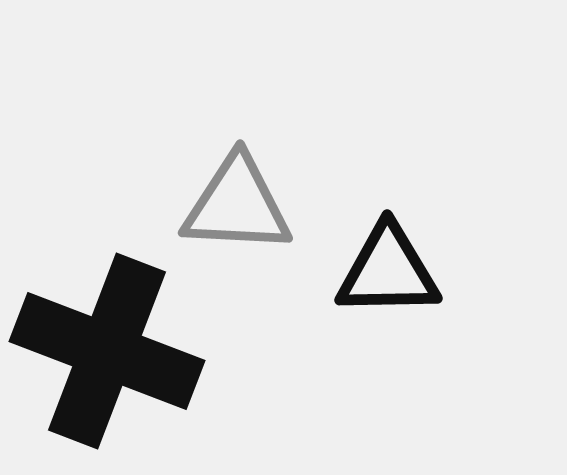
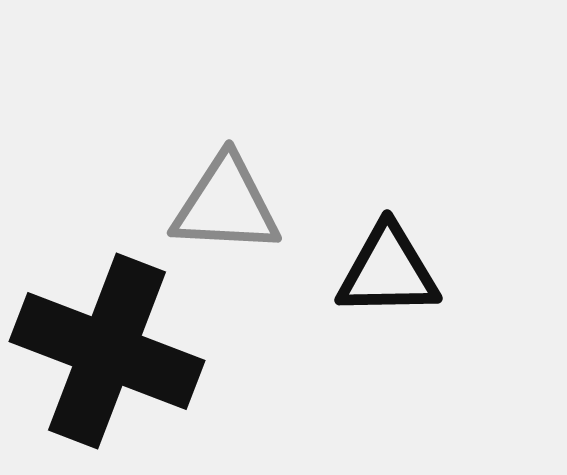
gray triangle: moved 11 px left
